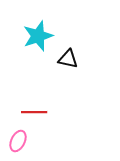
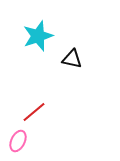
black triangle: moved 4 px right
red line: rotated 40 degrees counterclockwise
